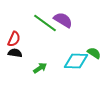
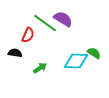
purple semicircle: moved 1 px up
red semicircle: moved 14 px right, 4 px up
